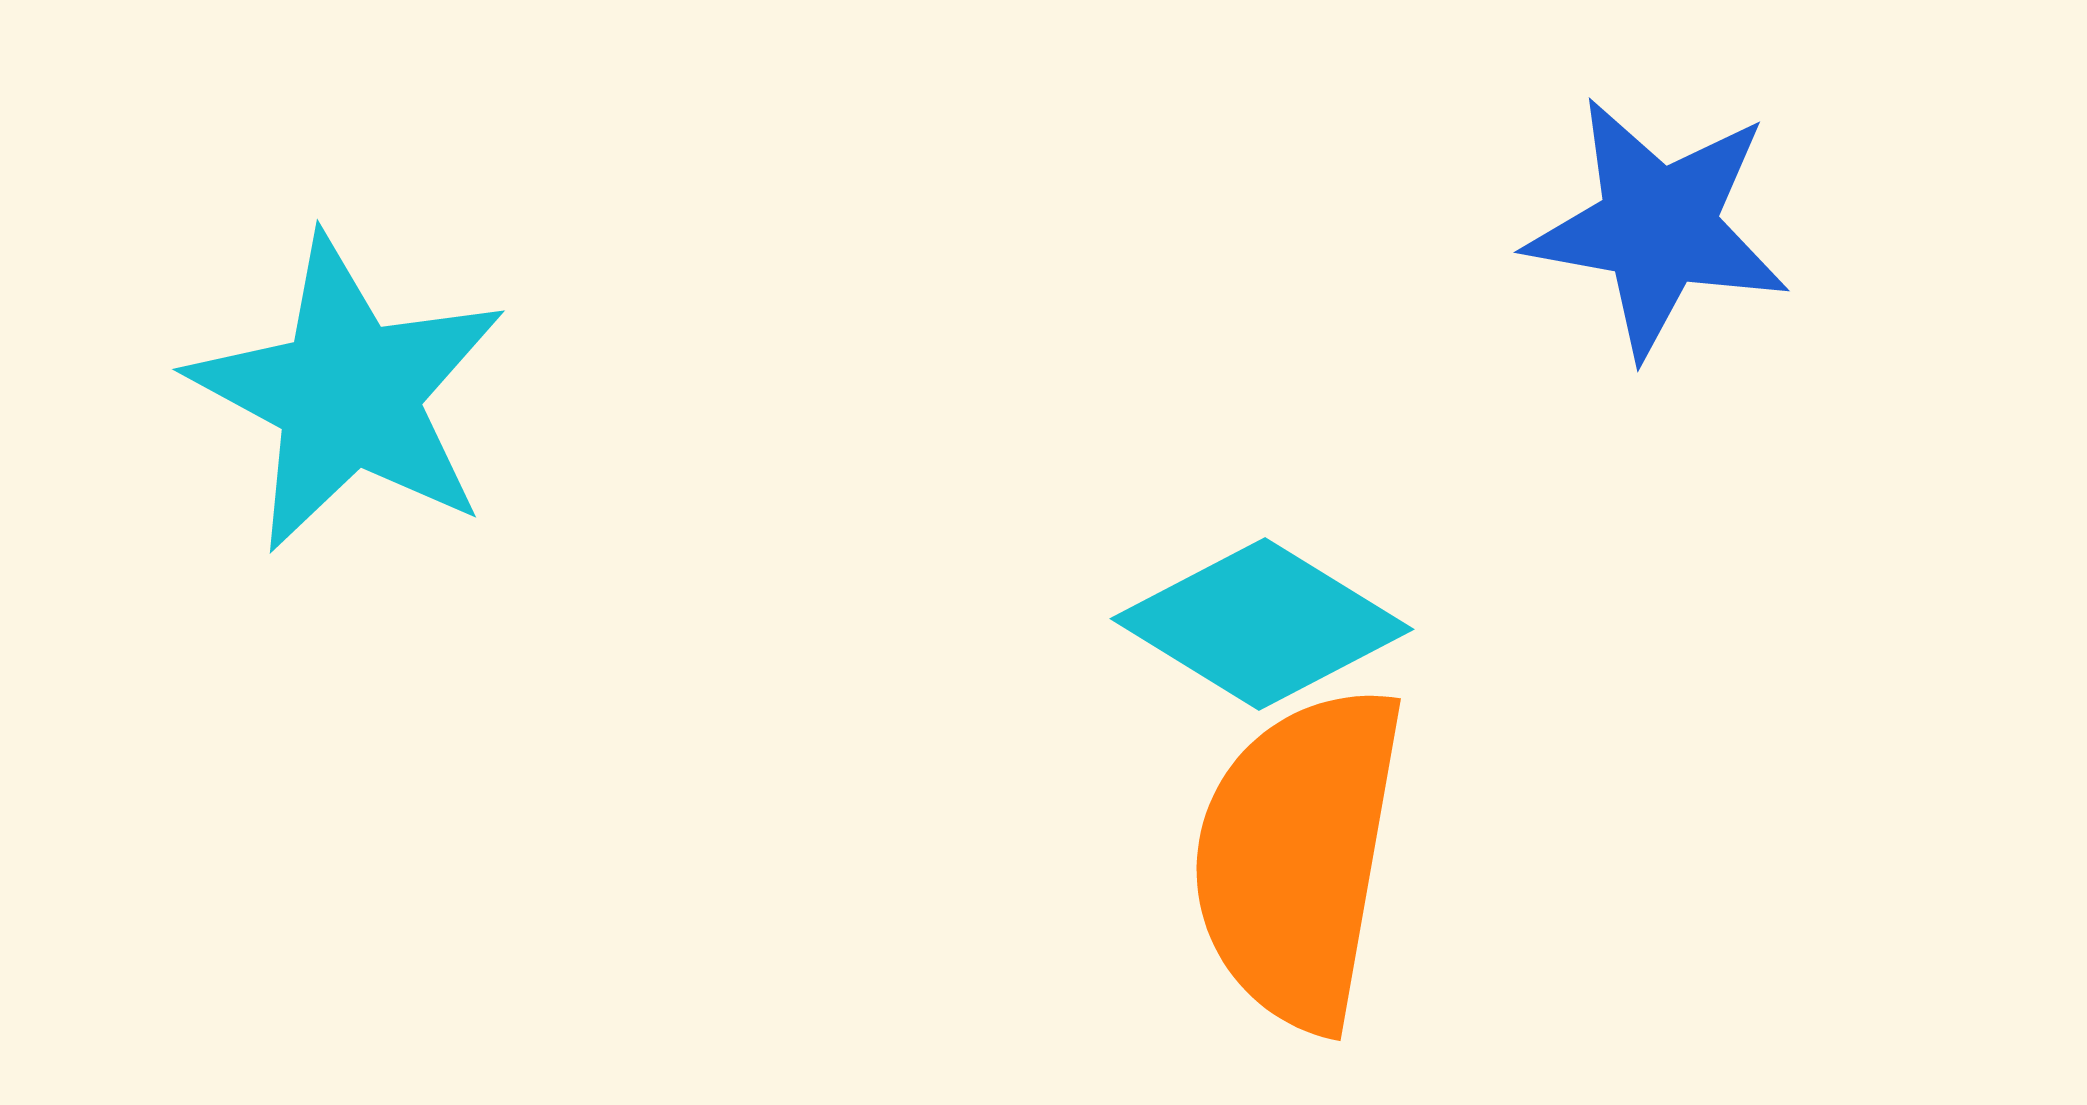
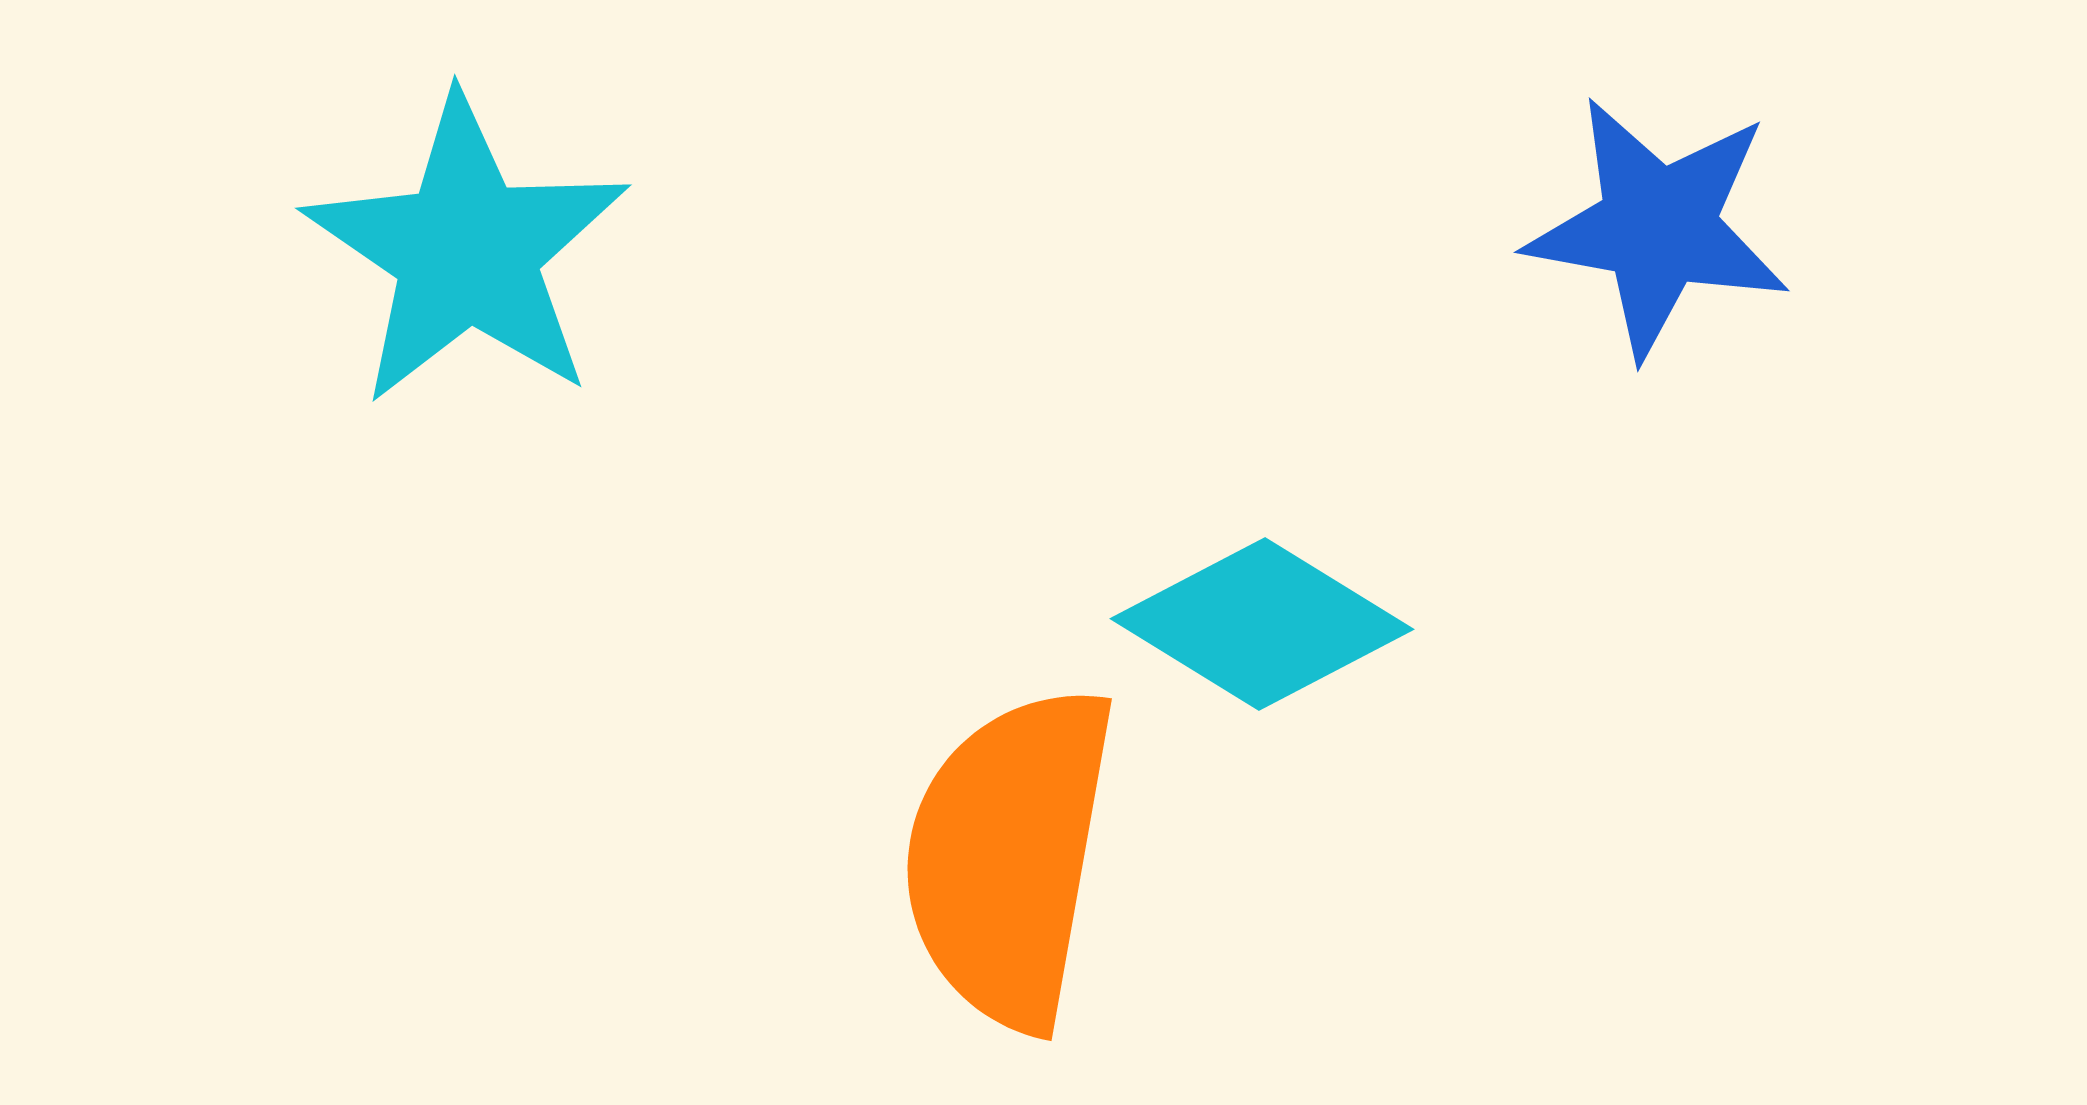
cyan star: moved 119 px right, 143 px up; rotated 6 degrees clockwise
orange semicircle: moved 289 px left
